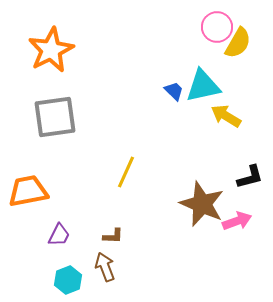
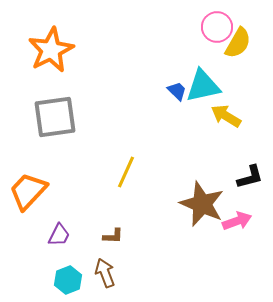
blue trapezoid: moved 3 px right
orange trapezoid: rotated 36 degrees counterclockwise
brown arrow: moved 6 px down
